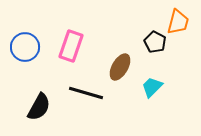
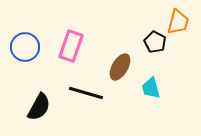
cyan trapezoid: moved 1 px left, 1 px down; rotated 60 degrees counterclockwise
